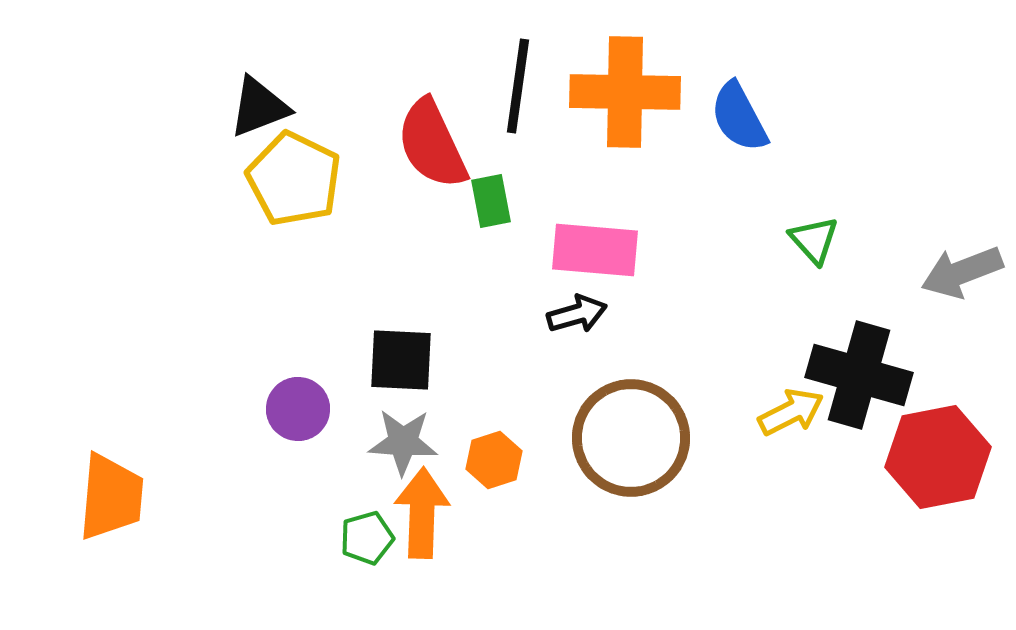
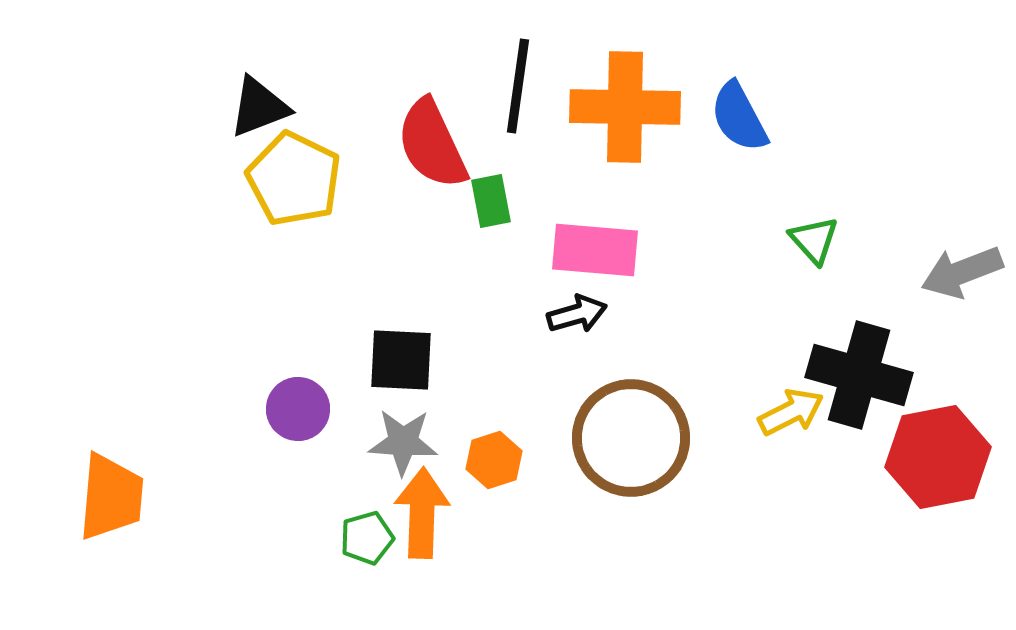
orange cross: moved 15 px down
